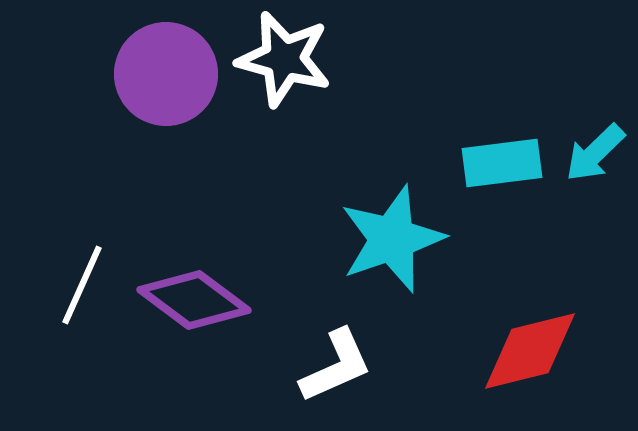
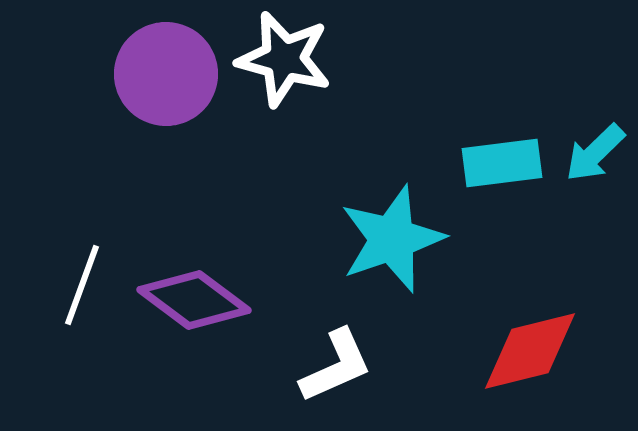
white line: rotated 4 degrees counterclockwise
